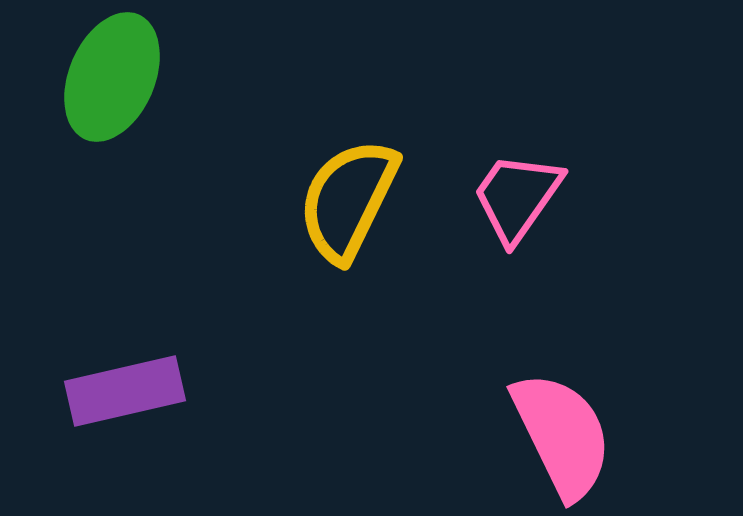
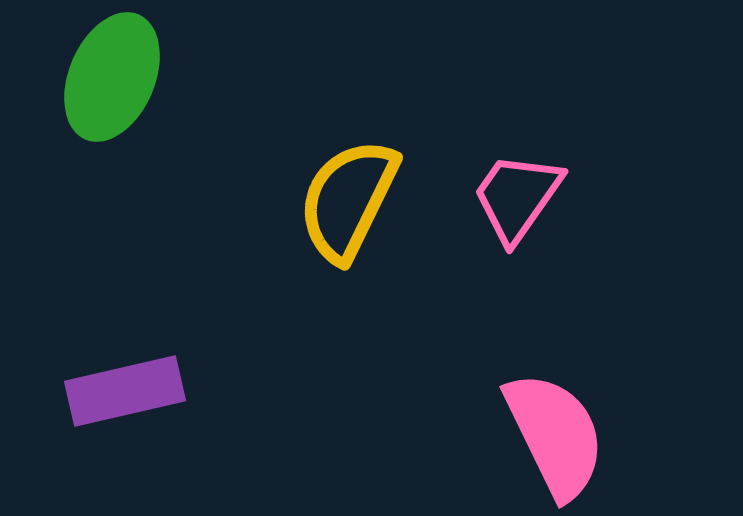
pink semicircle: moved 7 px left
